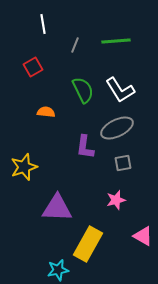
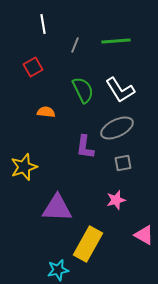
pink triangle: moved 1 px right, 1 px up
